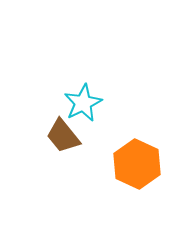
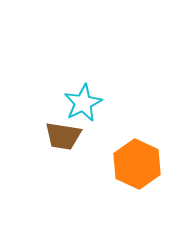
brown trapezoid: rotated 42 degrees counterclockwise
